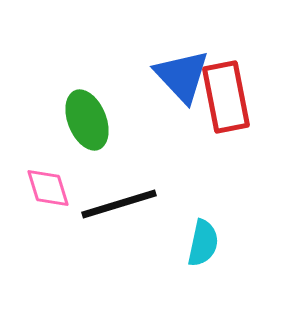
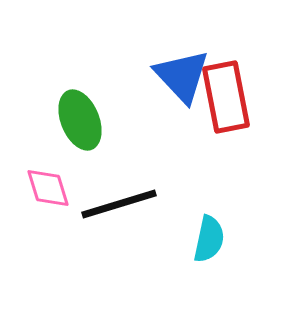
green ellipse: moved 7 px left
cyan semicircle: moved 6 px right, 4 px up
